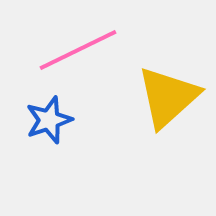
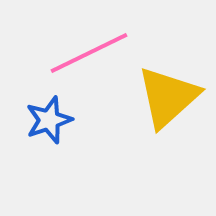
pink line: moved 11 px right, 3 px down
